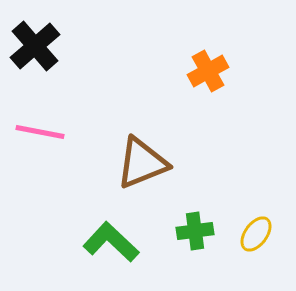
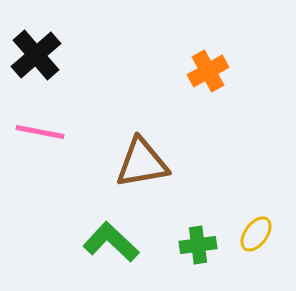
black cross: moved 1 px right, 9 px down
brown triangle: rotated 12 degrees clockwise
green cross: moved 3 px right, 14 px down
